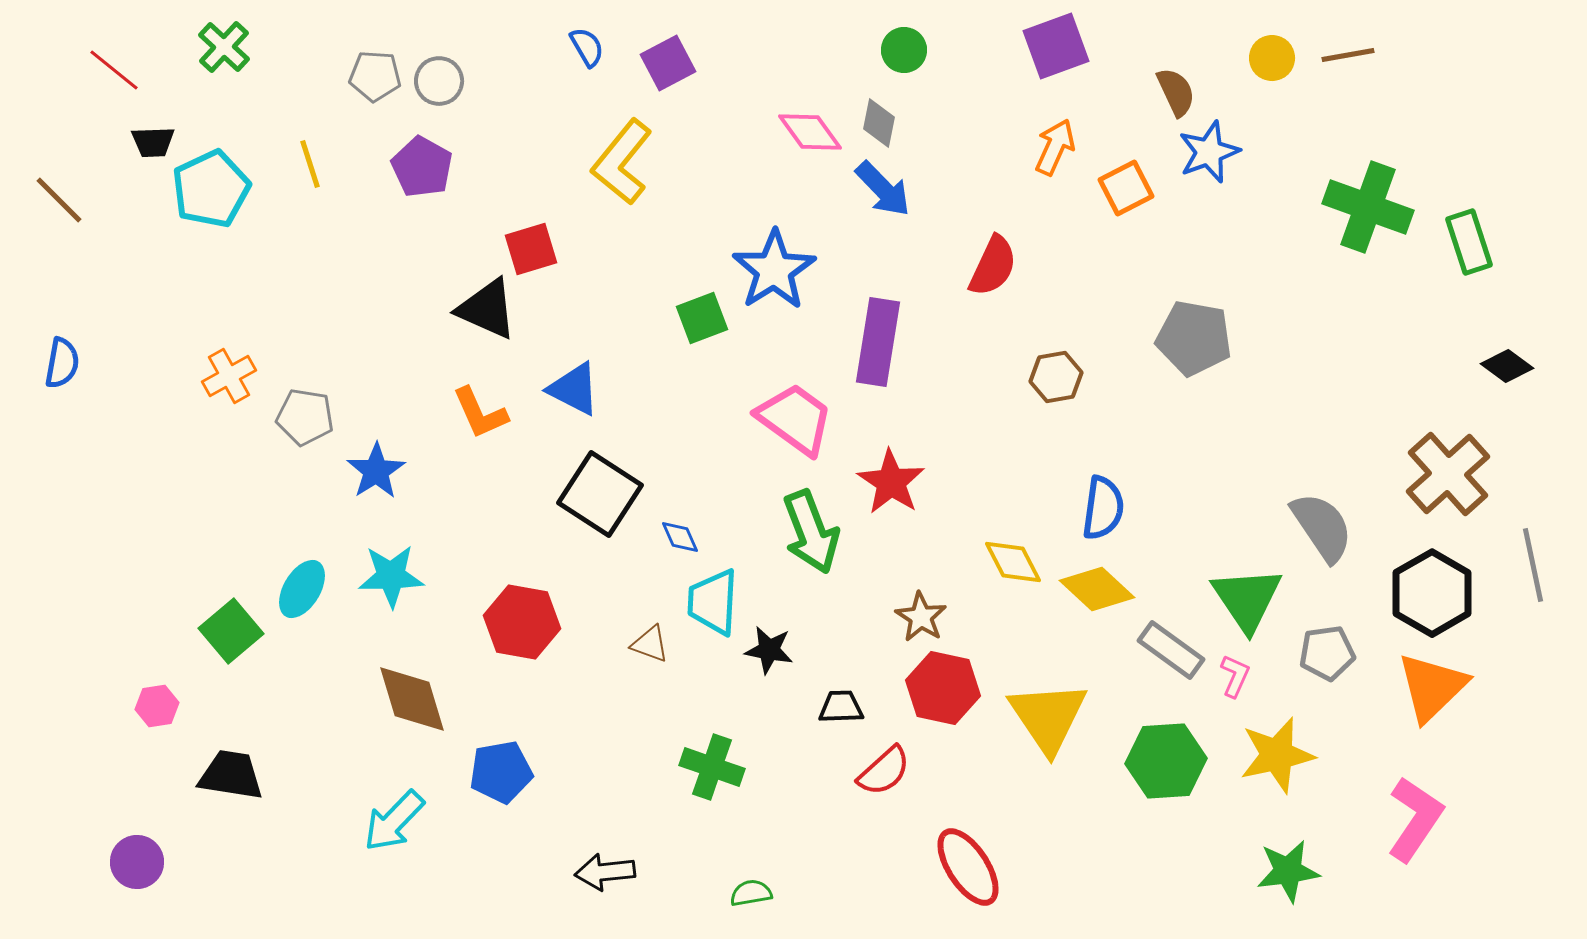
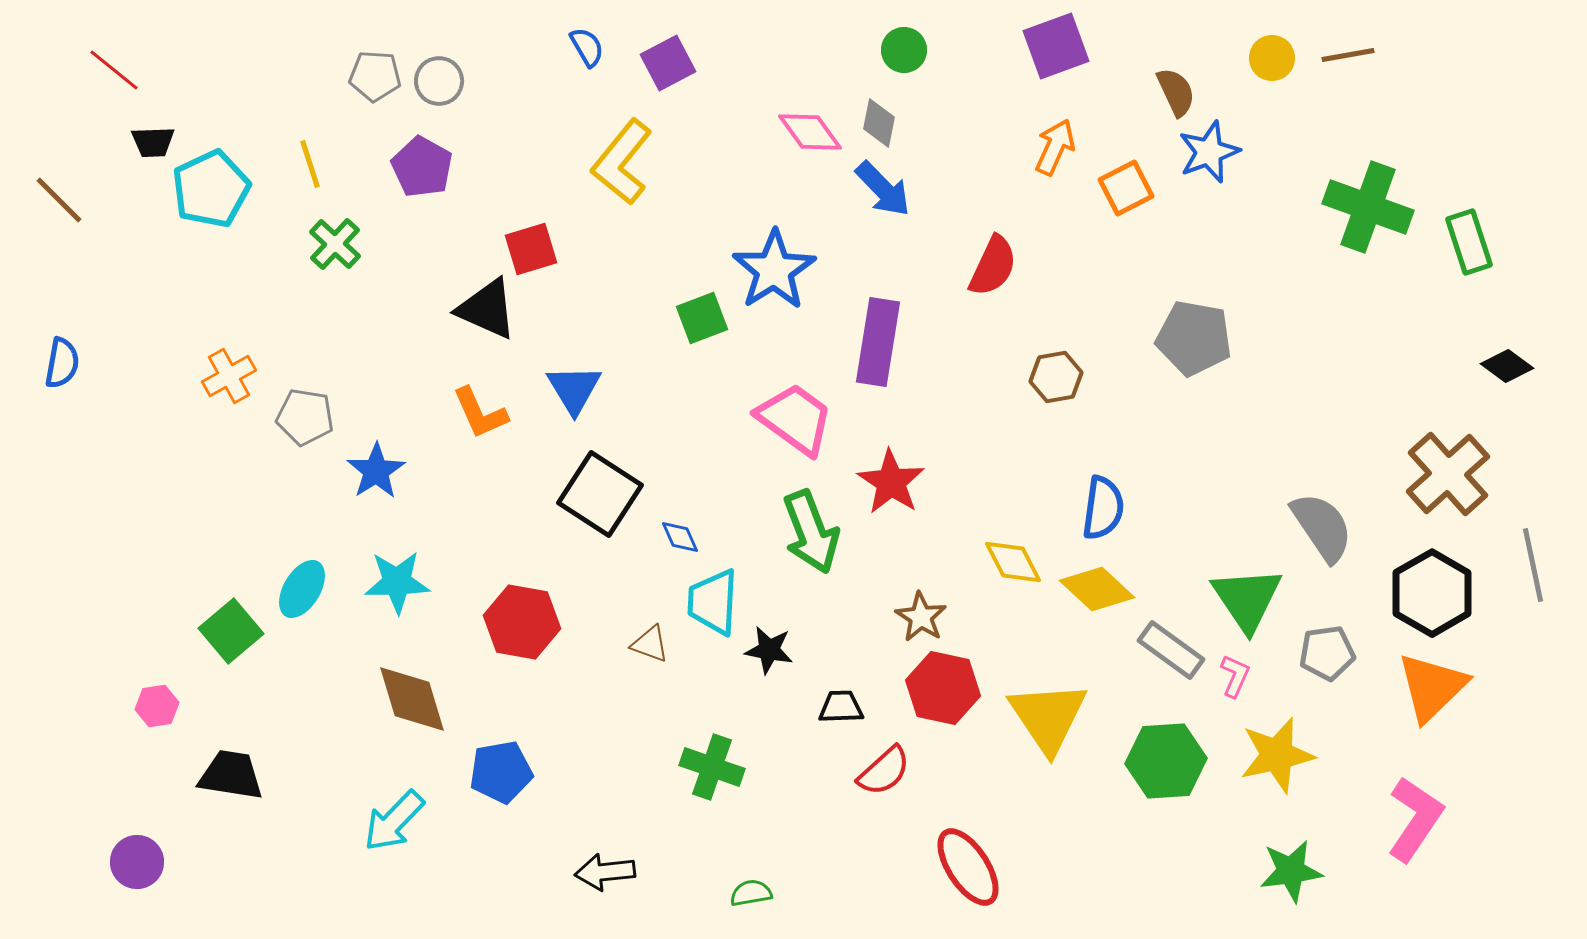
green cross at (224, 47): moved 111 px right, 197 px down
blue triangle at (574, 389): rotated 32 degrees clockwise
cyan star at (391, 576): moved 6 px right, 6 px down
green star at (1288, 871): moved 3 px right
